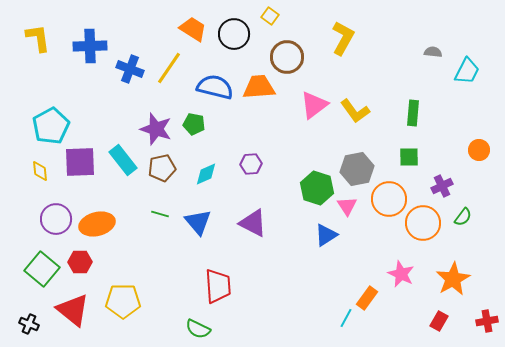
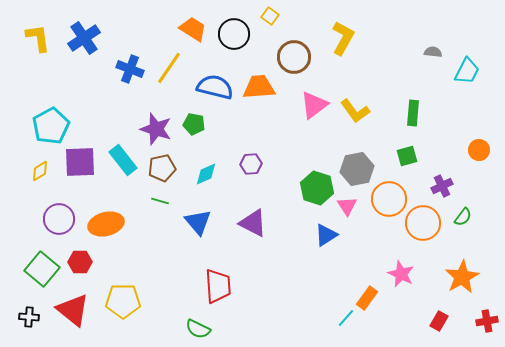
blue cross at (90, 46): moved 6 px left, 8 px up; rotated 32 degrees counterclockwise
brown circle at (287, 57): moved 7 px right
green square at (409, 157): moved 2 px left, 1 px up; rotated 15 degrees counterclockwise
yellow diamond at (40, 171): rotated 65 degrees clockwise
green line at (160, 214): moved 13 px up
purple circle at (56, 219): moved 3 px right
orange ellipse at (97, 224): moved 9 px right
orange star at (453, 279): moved 9 px right, 2 px up
cyan line at (346, 318): rotated 12 degrees clockwise
black cross at (29, 324): moved 7 px up; rotated 18 degrees counterclockwise
